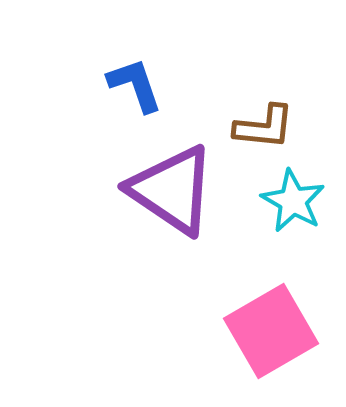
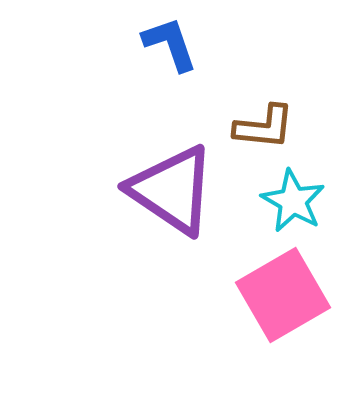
blue L-shape: moved 35 px right, 41 px up
pink square: moved 12 px right, 36 px up
